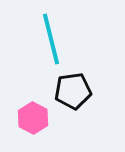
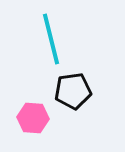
pink hexagon: rotated 24 degrees counterclockwise
